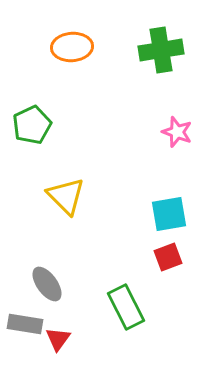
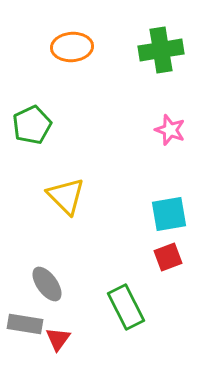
pink star: moved 7 px left, 2 px up
